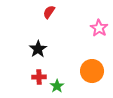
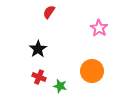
red cross: rotated 24 degrees clockwise
green star: moved 3 px right; rotated 24 degrees counterclockwise
